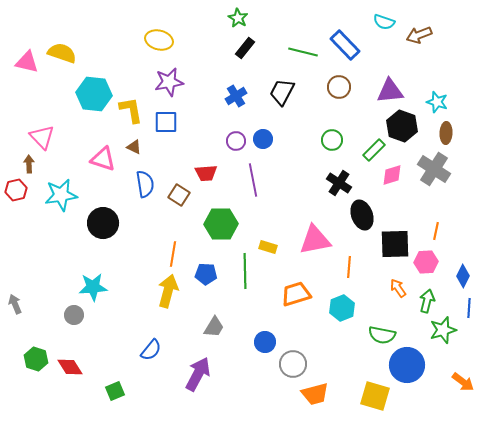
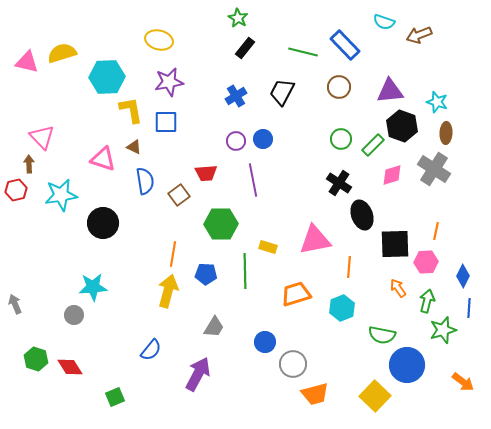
yellow semicircle at (62, 53): rotated 36 degrees counterclockwise
cyan hexagon at (94, 94): moved 13 px right, 17 px up; rotated 8 degrees counterclockwise
green circle at (332, 140): moved 9 px right, 1 px up
green rectangle at (374, 150): moved 1 px left, 5 px up
blue semicircle at (145, 184): moved 3 px up
brown square at (179, 195): rotated 20 degrees clockwise
green square at (115, 391): moved 6 px down
yellow square at (375, 396): rotated 28 degrees clockwise
